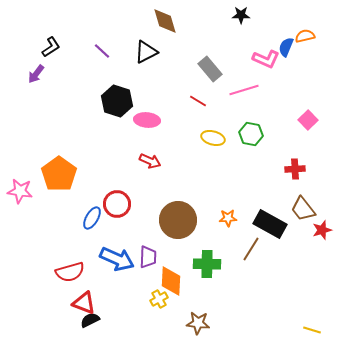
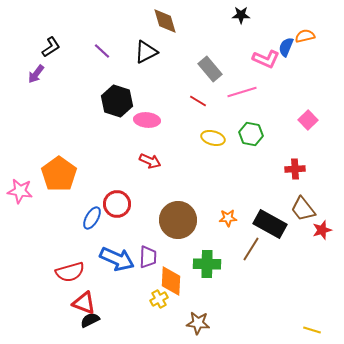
pink line: moved 2 px left, 2 px down
